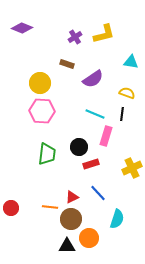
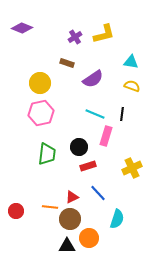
brown rectangle: moved 1 px up
yellow semicircle: moved 5 px right, 7 px up
pink hexagon: moved 1 px left, 2 px down; rotated 15 degrees counterclockwise
red rectangle: moved 3 px left, 2 px down
red circle: moved 5 px right, 3 px down
brown circle: moved 1 px left
